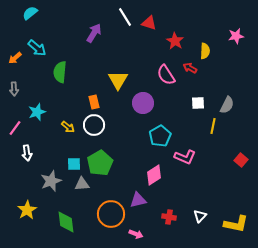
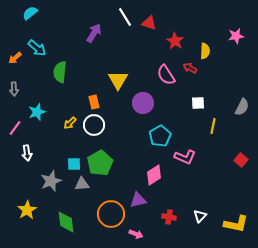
gray semicircle: moved 15 px right, 2 px down
yellow arrow: moved 2 px right, 4 px up; rotated 96 degrees clockwise
